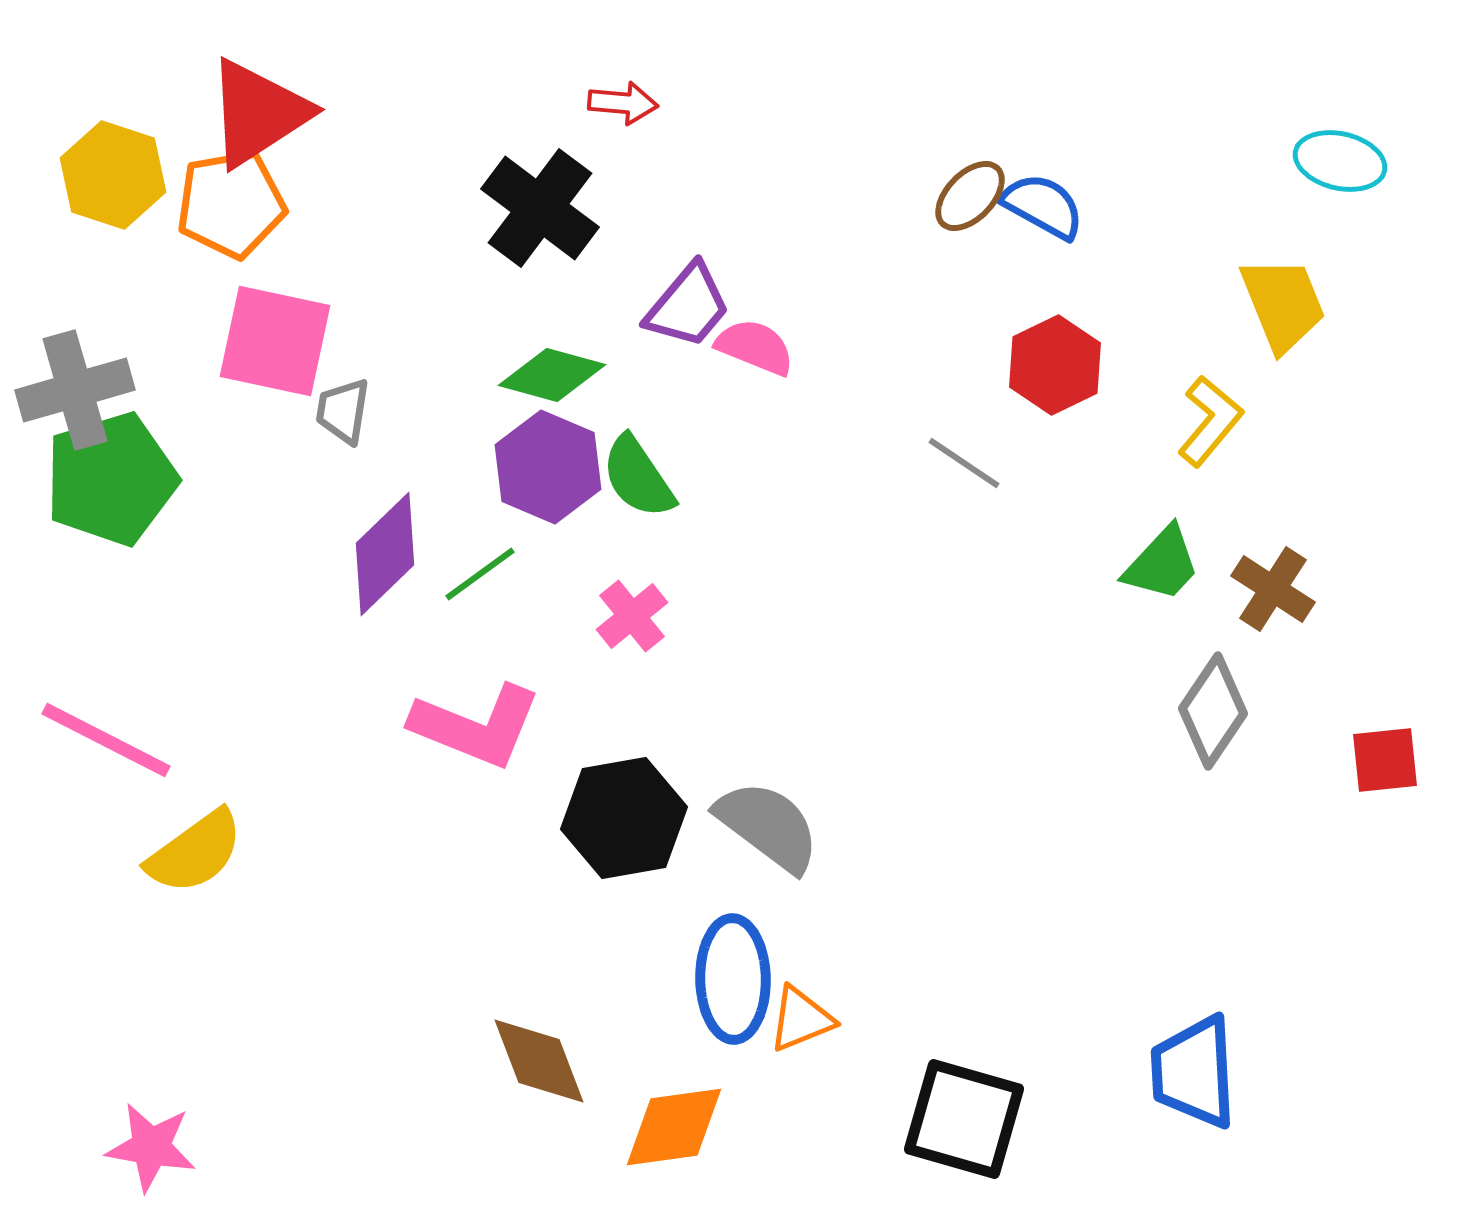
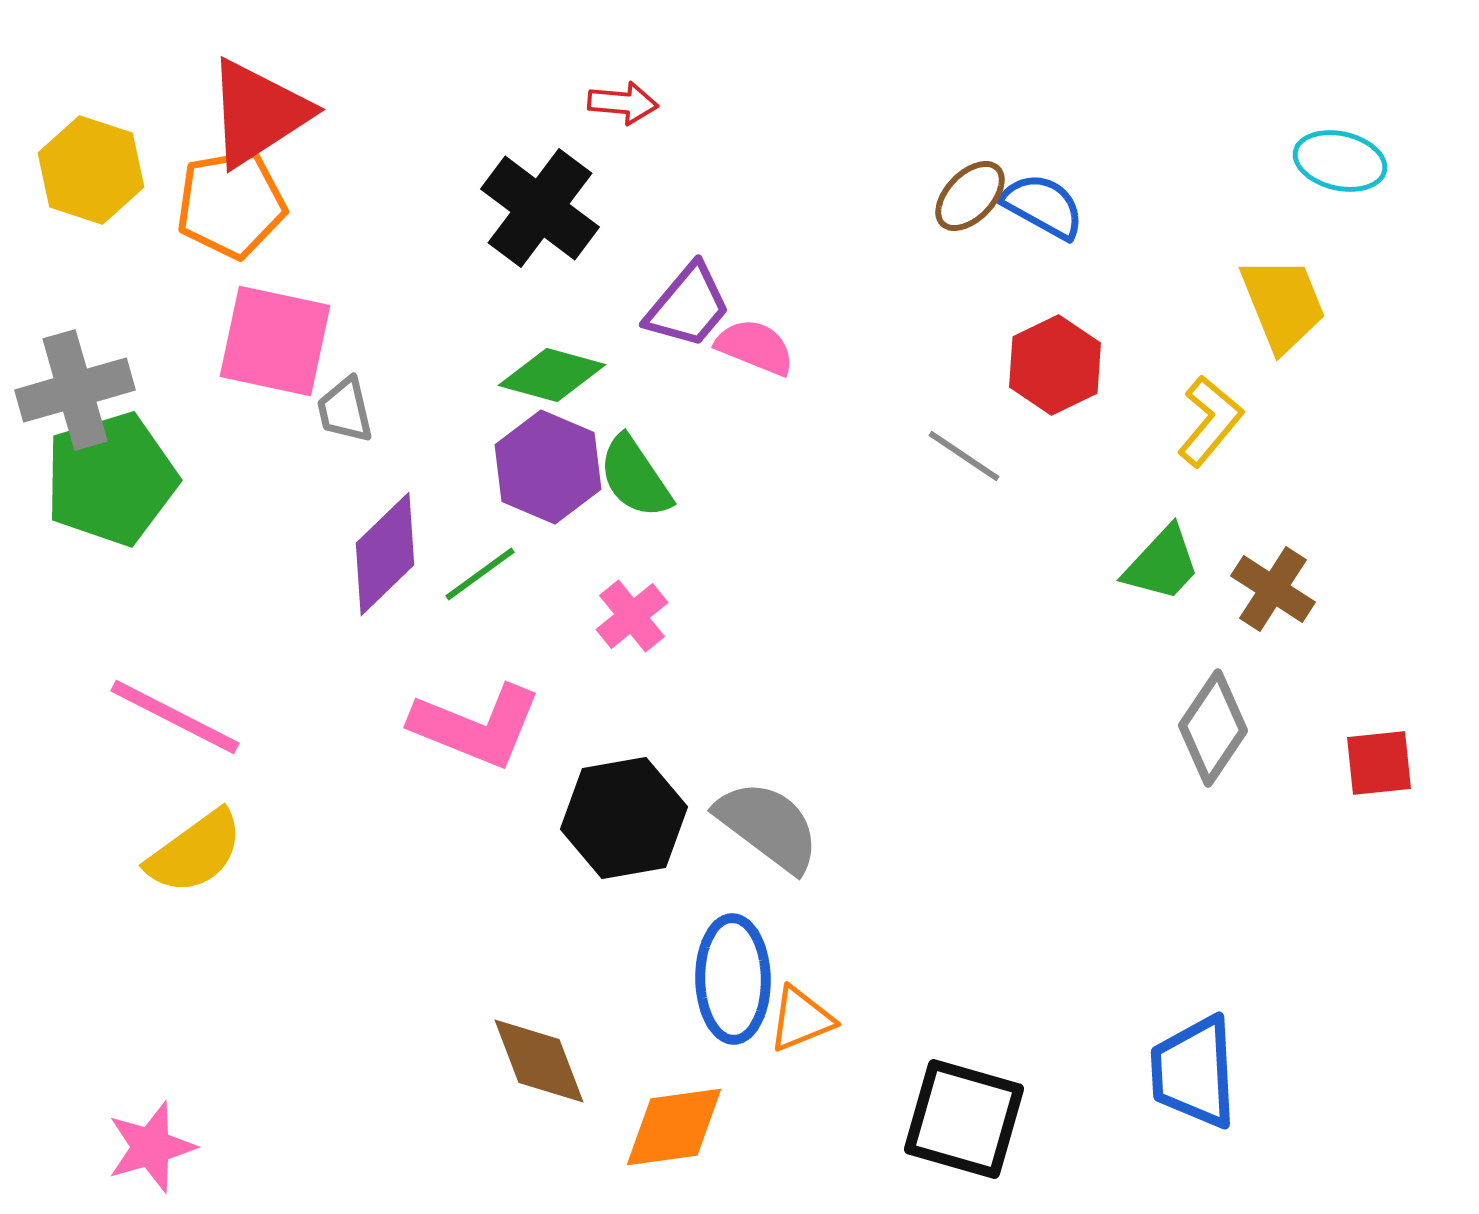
yellow hexagon: moved 22 px left, 5 px up
gray trapezoid: moved 2 px right, 1 px up; rotated 22 degrees counterclockwise
gray line: moved 7 px up
green semicircle: moved 3 px left
gray diamond: moved 17 px down
pink line: moved 69 px right, 23 px up
red square: moved 6 px left, 3 px down
pink star: rotated 26 degrees counterclockwise
